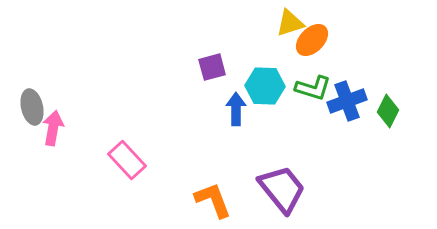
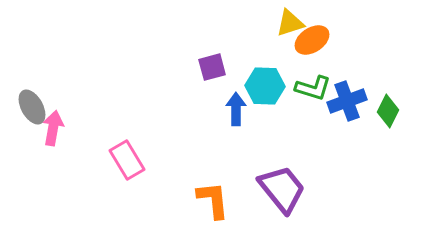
orange ellipse: rotated 12 degrees clockwise
gray ellipse: rotated 16 degrees counterclockwise
pink rectangle: rotated 12 degrees clockwise
orange L-shape: rotated 15 degrees clockwise
